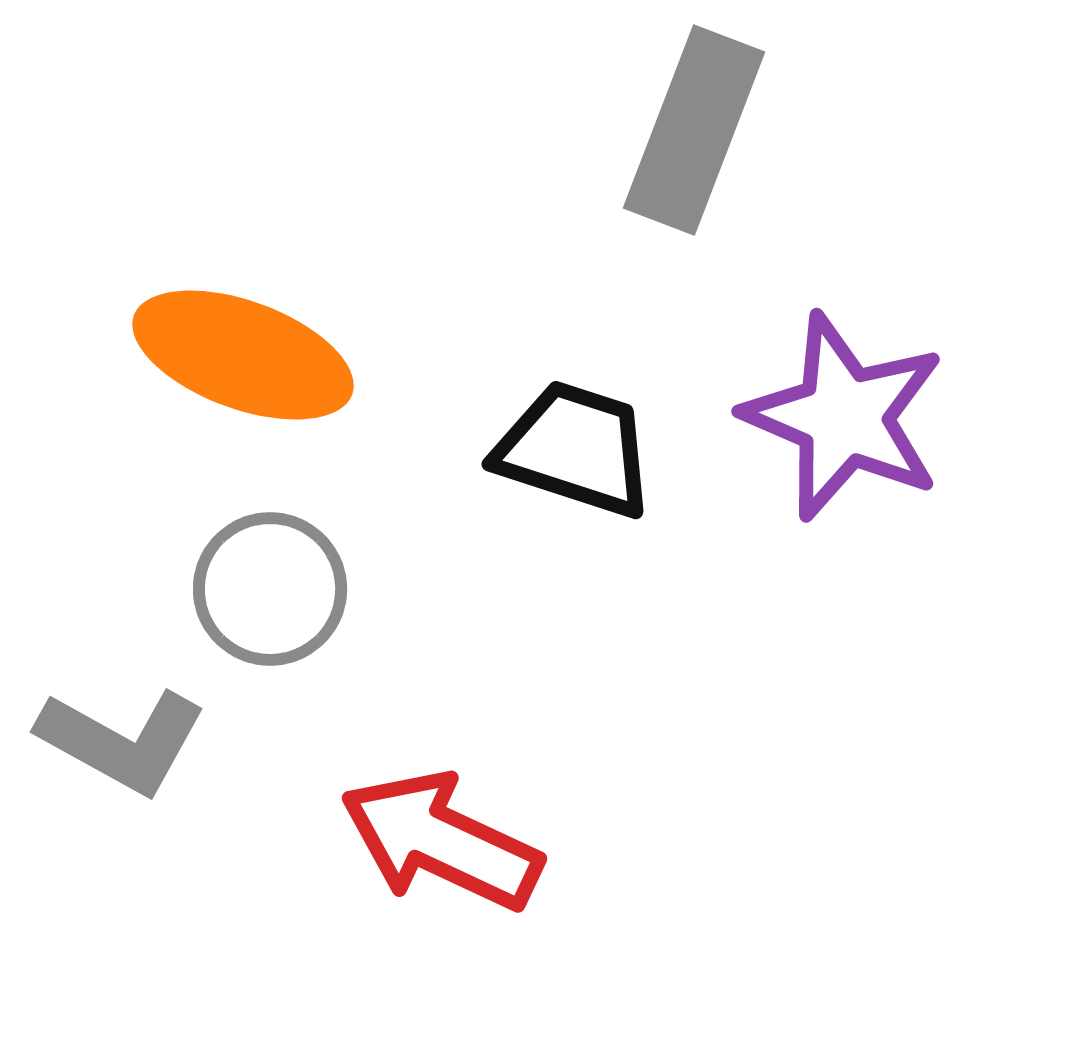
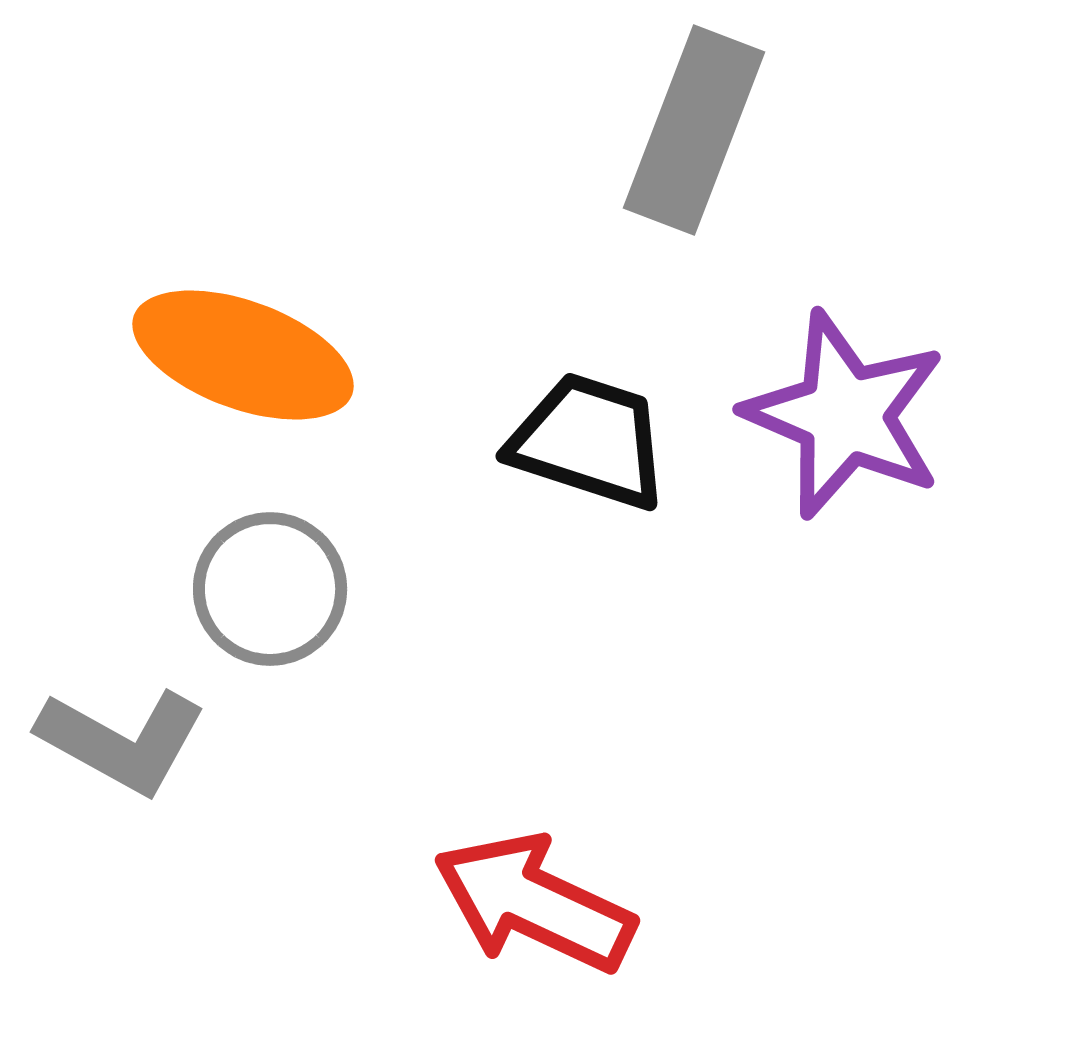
purple star: moved 1 px right, 2 px up
black trapezoid: moved 14 px right, 8 px up
red arrow: moved 93 px right, 62 px down
